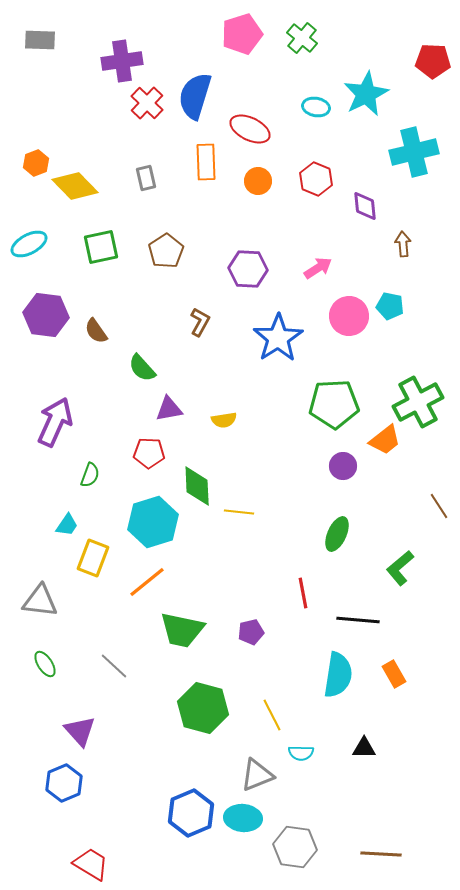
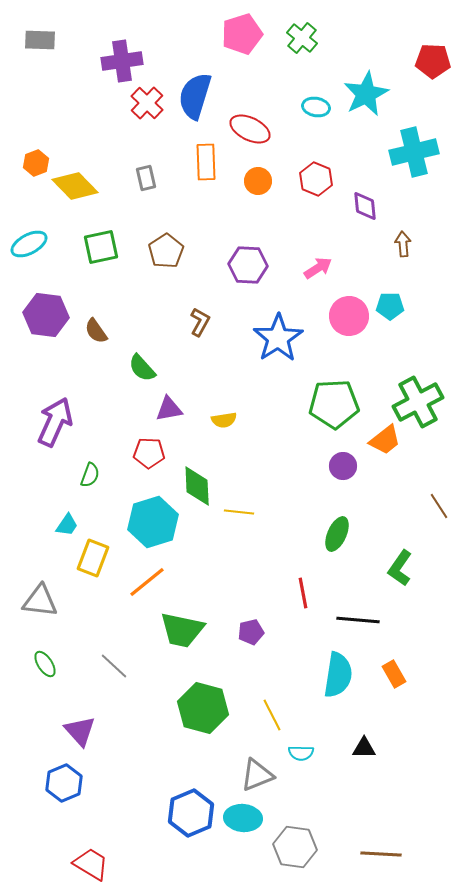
purple hexagon at (248, 269): moved 4 px up
cyan pentagon at (390, 306): rotated 12 degrees counterclockwise
green L-shape at (400, 568): rotated 15 degrees counterclockwise
